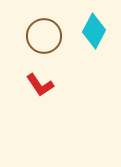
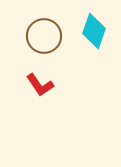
cyan diamond: rotated 8 degrees counterclockwise
